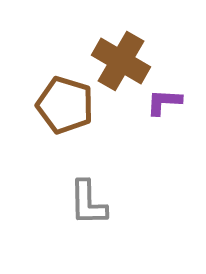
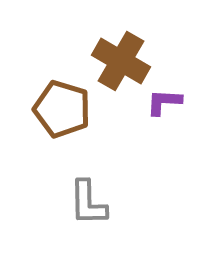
brown pentagon: moved 3 px left, 4 px down
